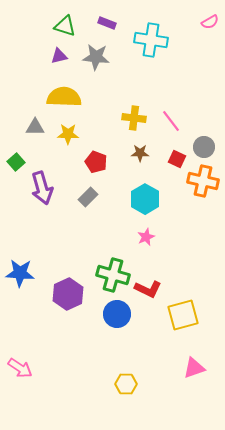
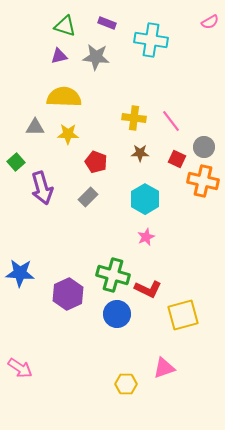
pink triangle: moved 30 px left
